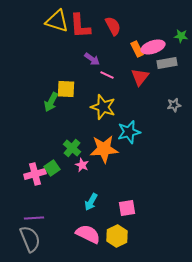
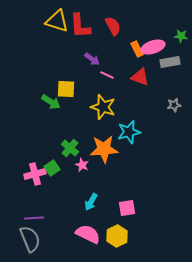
gray rectangle: moved 3 px right, 1 px up
red triangle: rotated 48 degrees counterclockwise
green arrow: rotated 84 degrees counterclockwise
green cross: moved 2 px left
